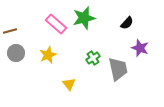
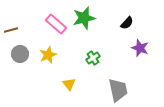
brown line: moved 1 px right, 1 px up
gray circle: moved 4 px right, 1 px down
gray trapezoid: moved 21 px down
